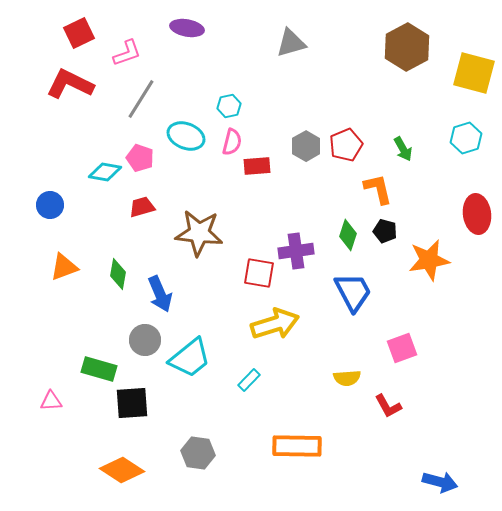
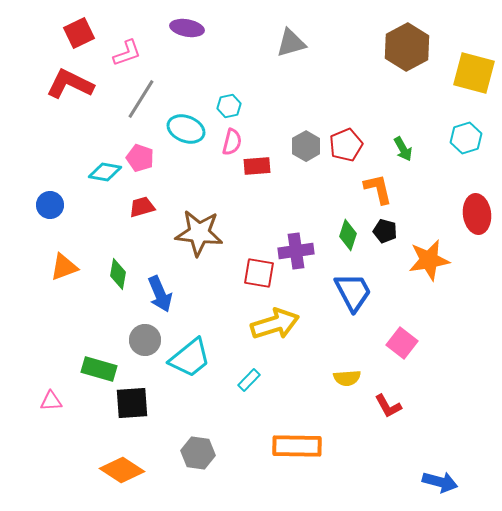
cyan ellipse at (186, 136): moved 7 px up
pink square at (402, 348): moved 5 px up; rotated 32 degrees counterclockwise
